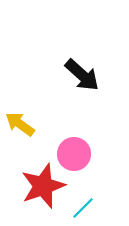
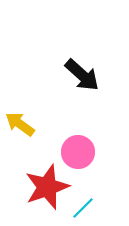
pink circle: moved 4 px right, 2 px up
red star: moved 4 px right, 1 px down
